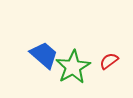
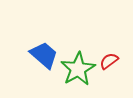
green star: moved 5 px right, 2 px down
